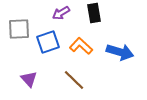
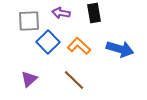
purple arrow: rotated 42 degrees clockwise
gray square: moved 10 px right, 8 px up
blue square: rotated 25 degrees counterclockwise
orange L-shape: moved 2 px left
blue arrow: moved 3 px up
purple triangle: rotated 30 degrees clockwise
